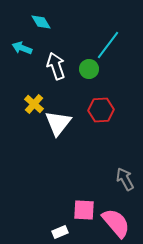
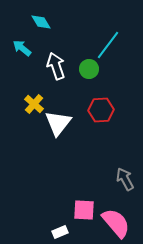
cyan arrow: rotated 18 degrees clockwise
